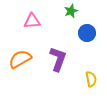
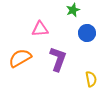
green star: moved 2 px right, 1 px up
pink triangle: moved 8 px right, 8 px down
orange semicircle: moved 1 px up
